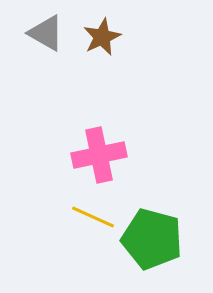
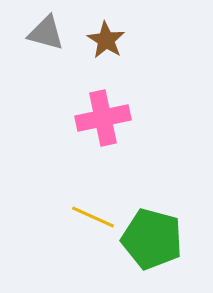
gray triangle: rotated 15 degrees counterclockwise
brown star: moved 4 px right, 3 px down; rotated 15 degrees counterclockwise
pink cross: moved 4 px right, 37 px up
